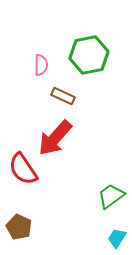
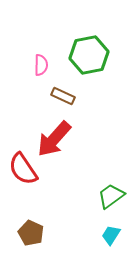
red arrow: moved 1 px left, 1 px down
brown pentagon: moved 12 px right, 6 px down
cyan trapezoid: moved 6 px left, 3 px up
